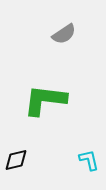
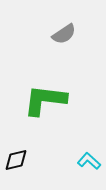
cyan L-shape: moved 1 px down; rotated 35 degrees counterclockwise
